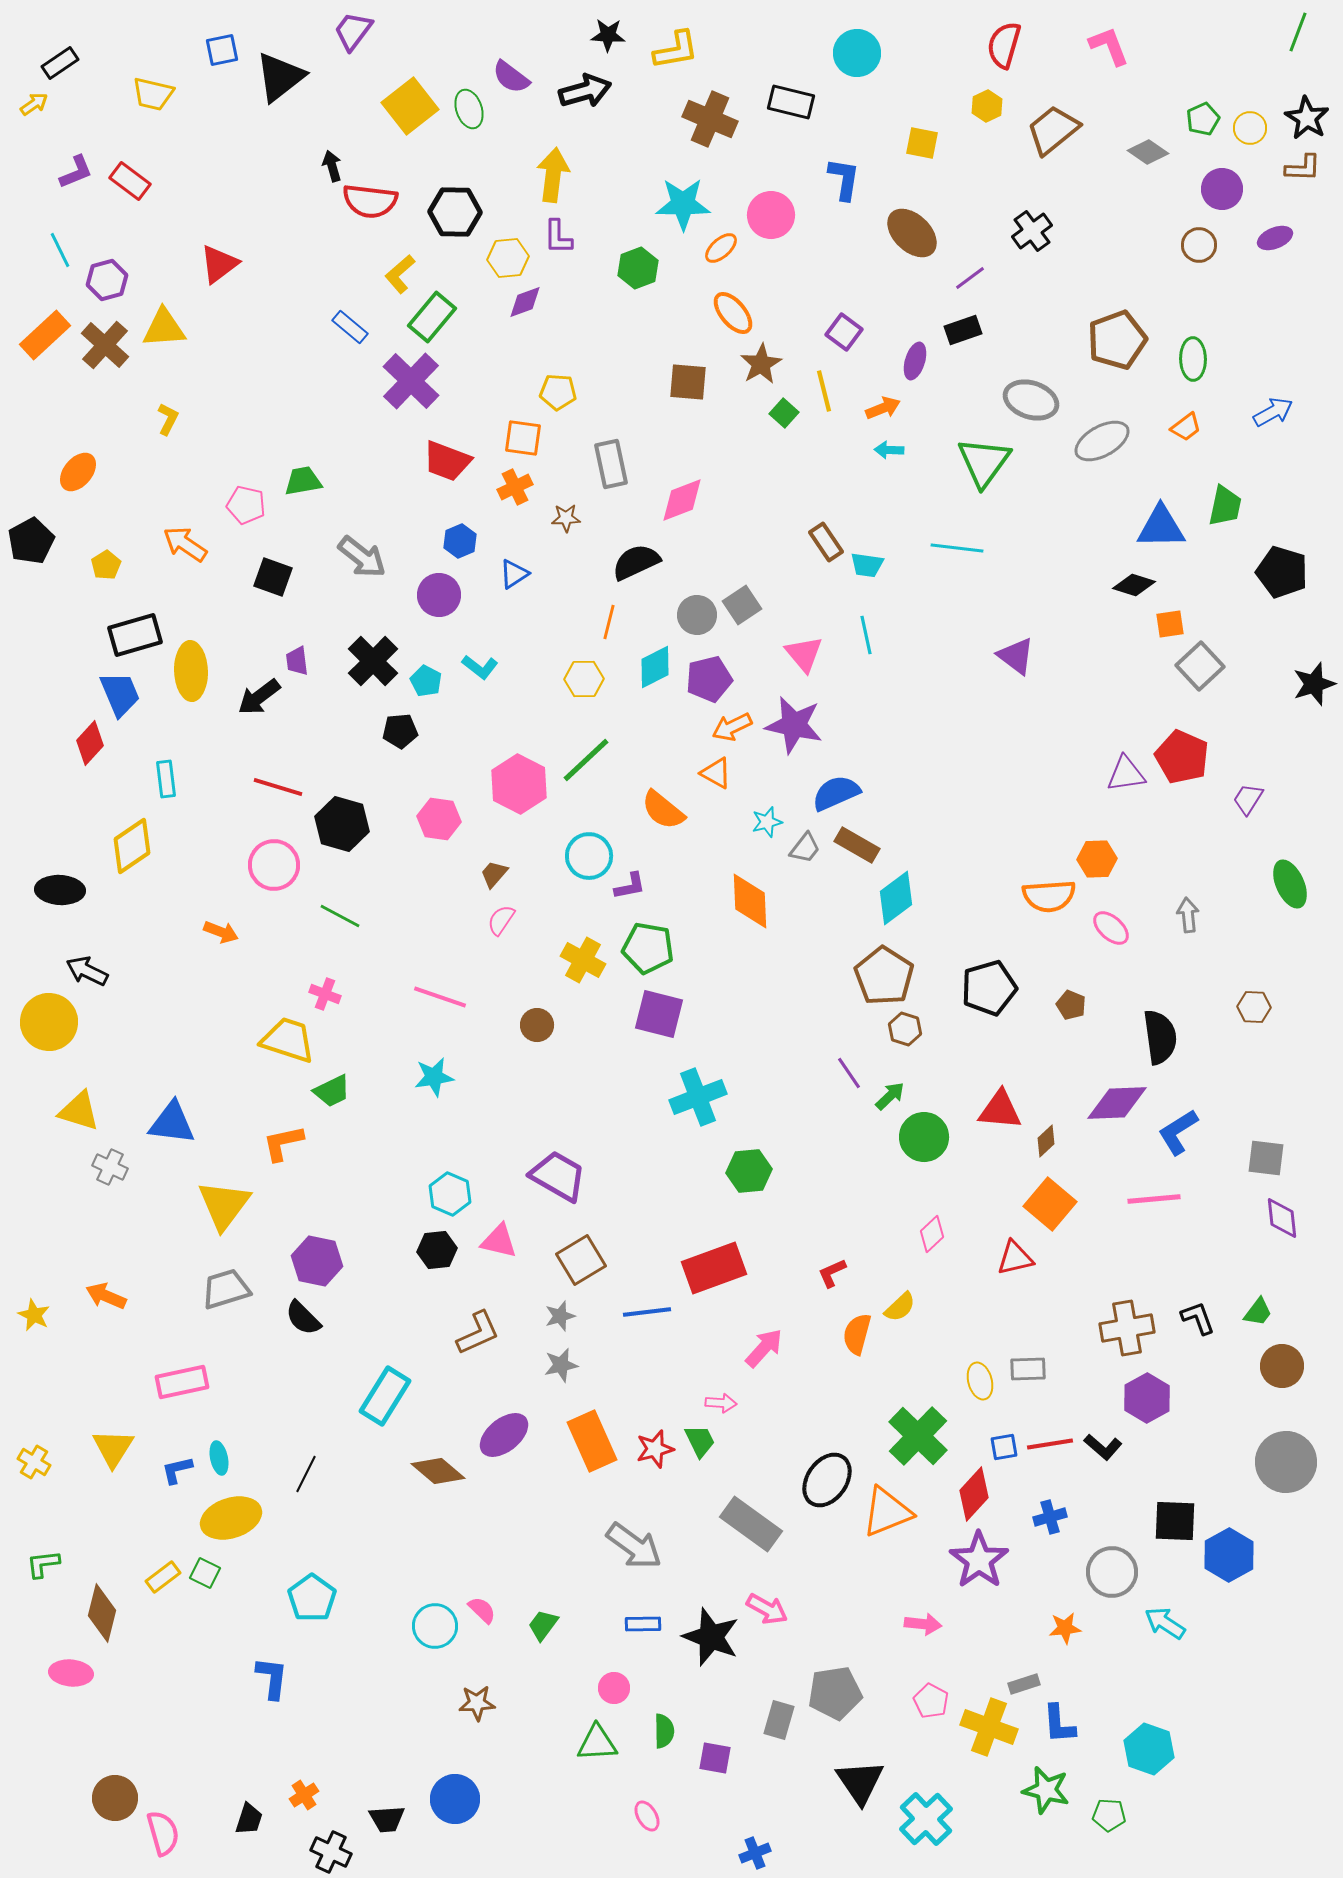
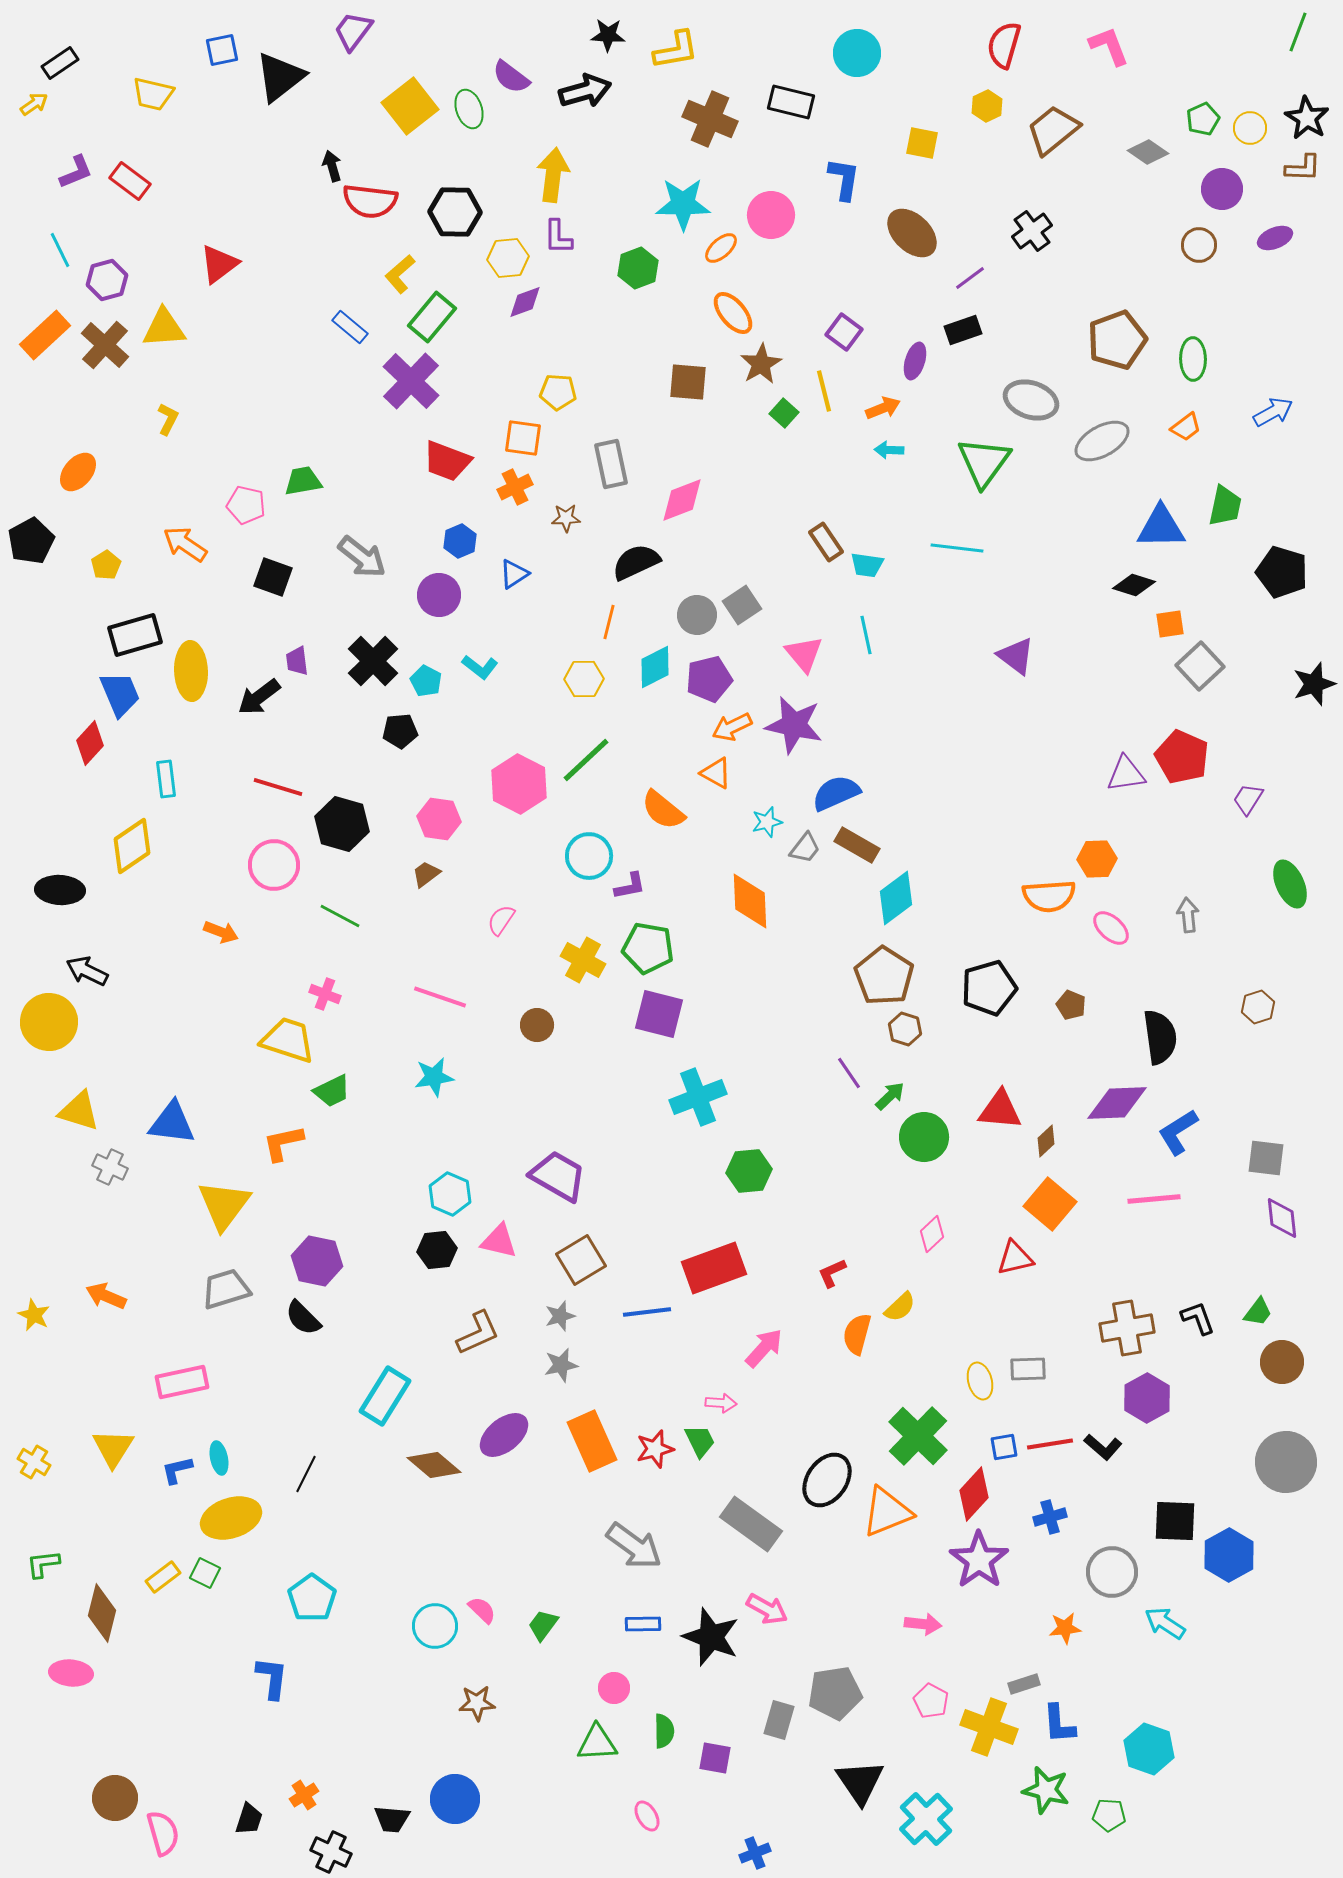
brown trapezoid at (494, 874): moved 68 px left; rotated 12 degrees clockwise
brown hexagon at (1254, 1007): moved 4 px right; rotated 20 degrees counterclockwise
brown circle at (1282, 1366): moved 4 px up
brown diamond at (438, 1471): moved 4 px left, 6 px up
black trapezoid at (387, 1819): moved 5 px right; rotated 9 degrees clockwise
